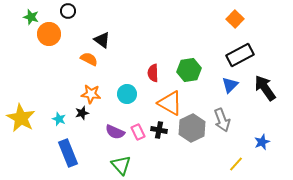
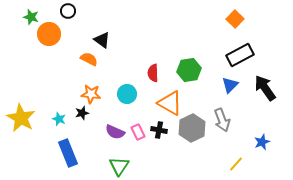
green triangle: moved 2 px left, 1 px down; rotated 15 degrees clockwise
